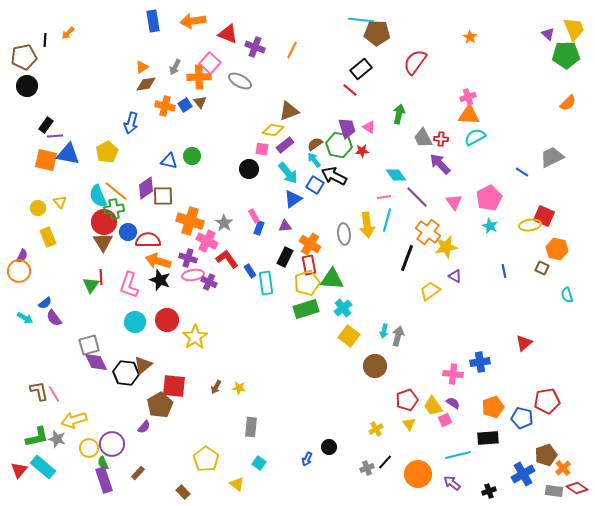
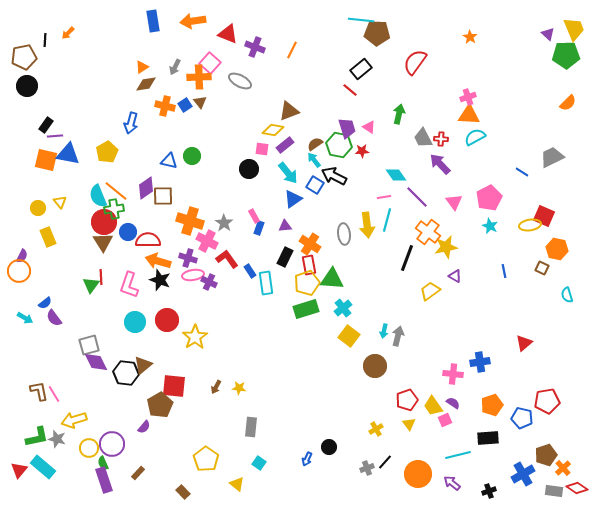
orange pentagon at (493, 407): moved 1 px left, 2 px up
